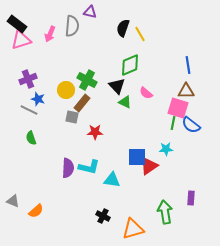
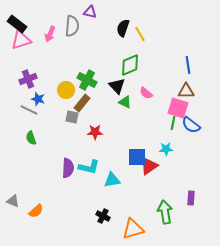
cyan triangle: rotated 18 degrees counterclockwise
